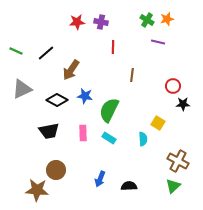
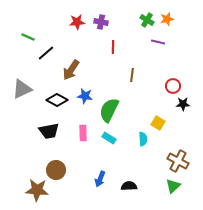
green line: moved 12 px right, 14 px up
